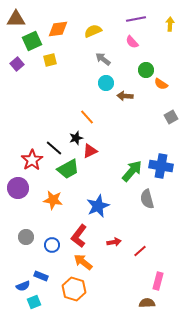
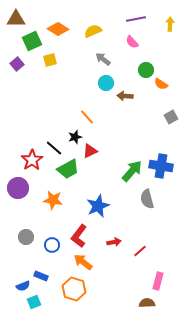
orange diamond: rotated 40 degrees clockwise
black star: moved 1 px left, 1 px up
